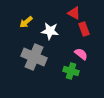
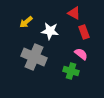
red rectangle: moved 3 px down
